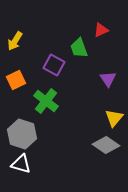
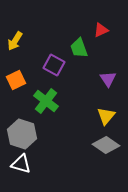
yellow triangle: moved 8 px left, 2 px up
